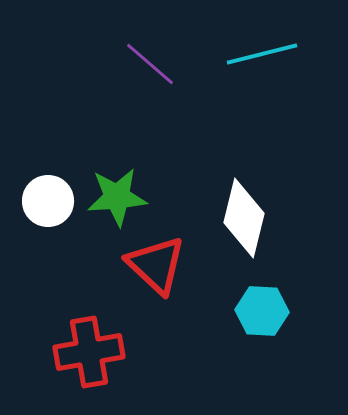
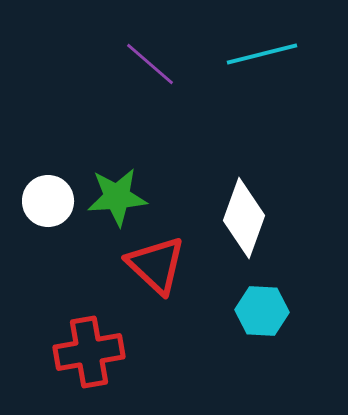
white diamond: rotated 6 degrees clockwise
